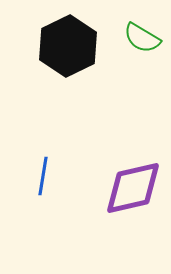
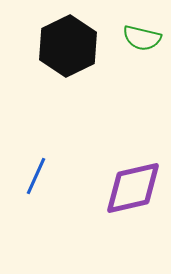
green semicircle: rotated 18 degrees counterclockwise
blue line: moved 7 px left; rotated 15 degrees clockwise
